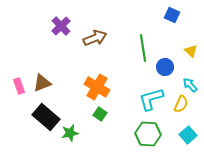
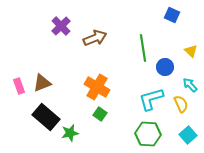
yellow semicircle: rotated 48 degrees counterclockwise
